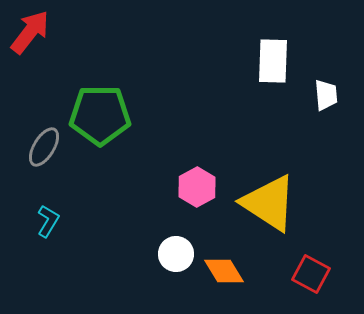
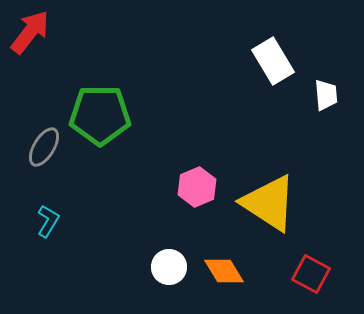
white rectangle: rotated 33 degrees counterclockwise
pink hexagon: rotated 6 degrees clockwise
white circle: moved 7 px left, 13 px down
